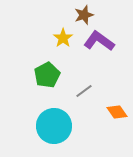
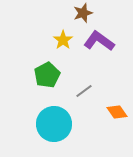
brown star: moved 1 px left, 2 px up
yellow star: moved 2 px down
cyan circle: moved 2 px up
